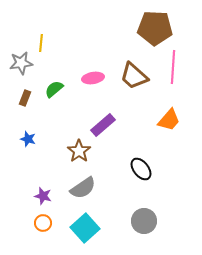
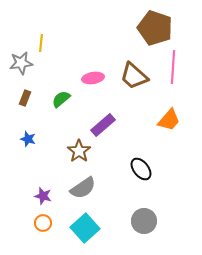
brown pentagon: rotated 16 degrees clockwise
green semicircle: moved 7 px right, 10 px down
